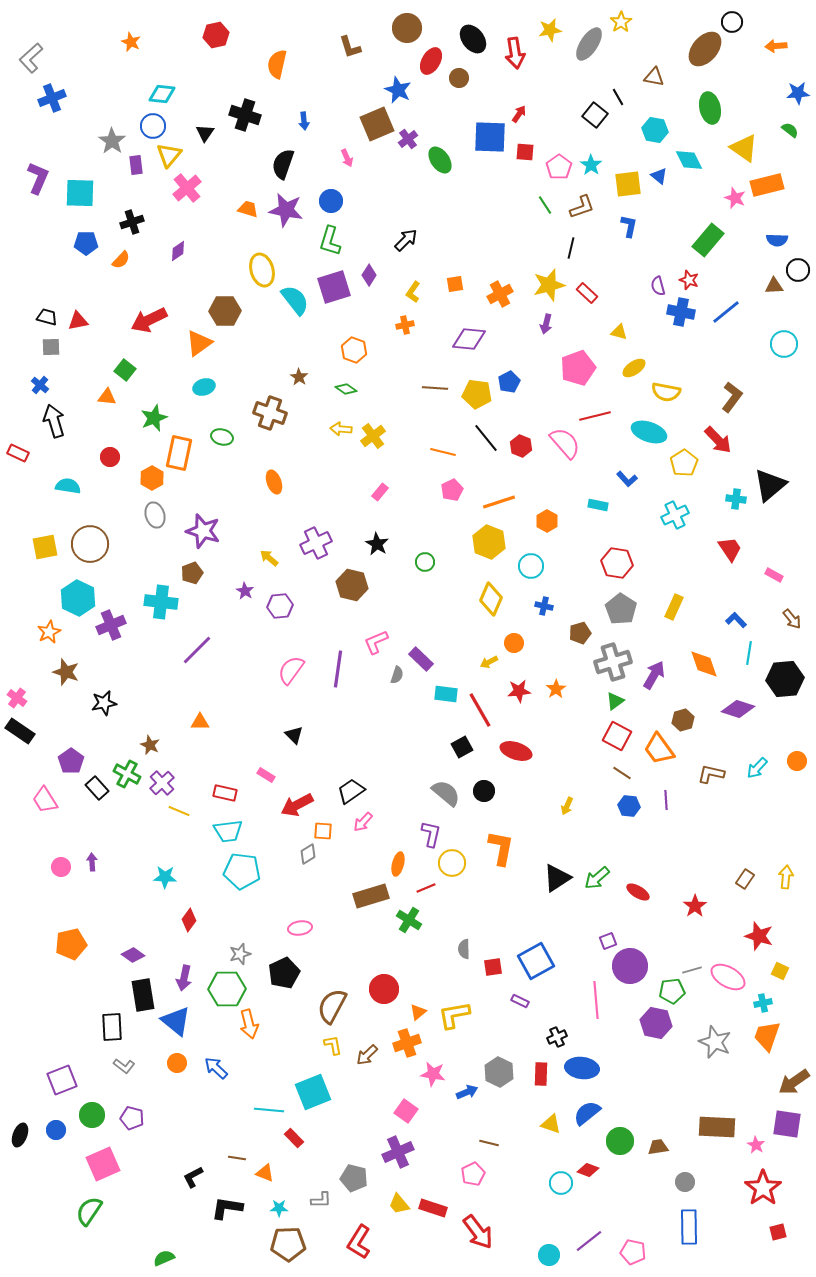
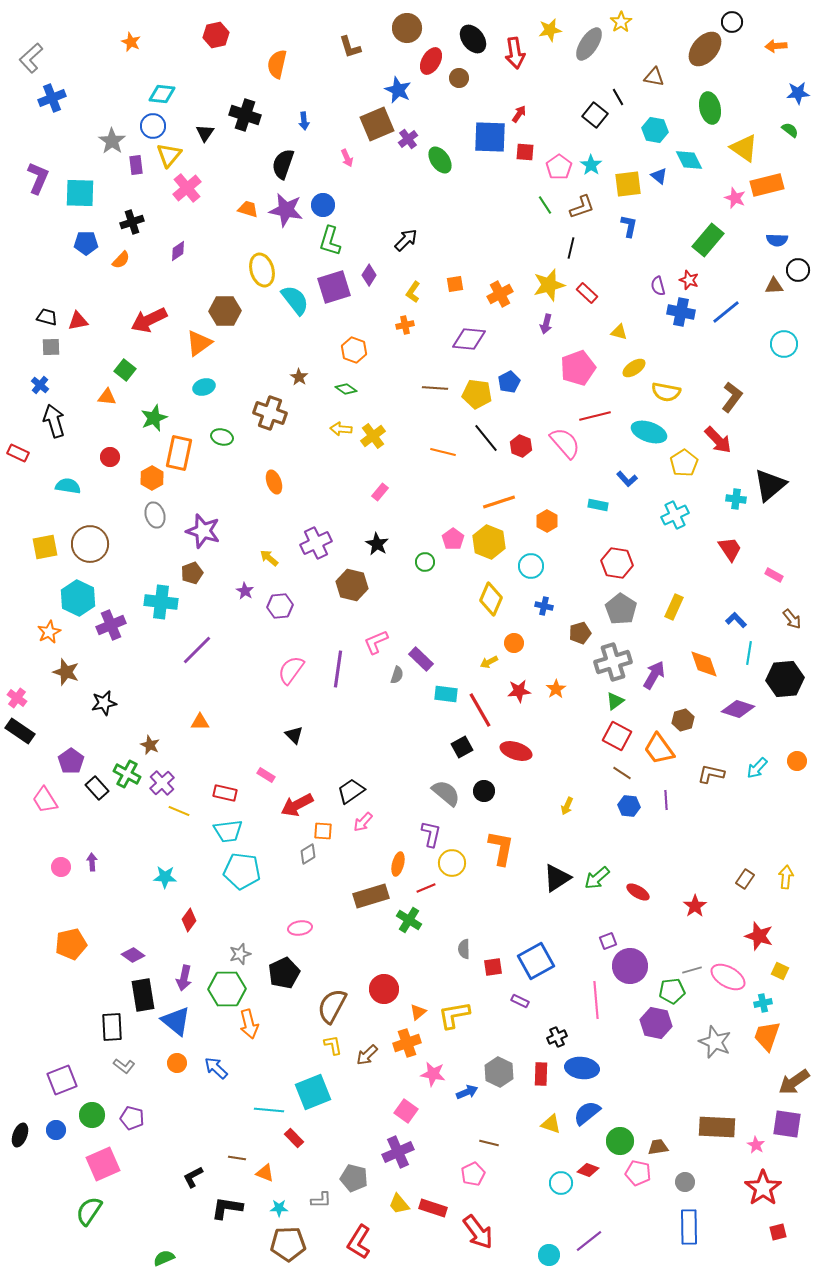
blue circle at (331, 201): moved 8 px left, 4 px down
pink pentagon at (452, 490): moved 1 px right, 49 px down; rotated 10 degrees counterclockwise
pink pentagon at (633, 1252): moved 5 px right, 79 px up
